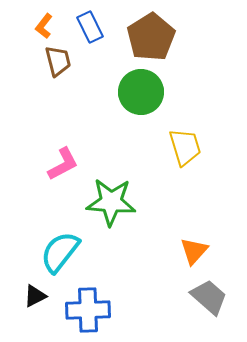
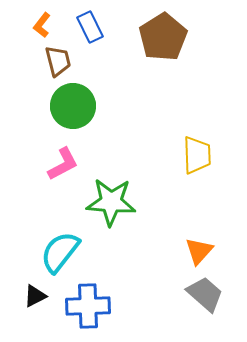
orange L-shape: moved 2 px left, 1 px up
brown pentagon: moved 12 px right
green circle: moved 68 px left, 14 px down
yellow trapezoid: moved 12 px right, 8 px down; rotated 15 degrees clockwise
orange triangle: moved 5 px right
gray trapezoid: moved 4 px left, 3 px up
blue cross: moved 4 px up
